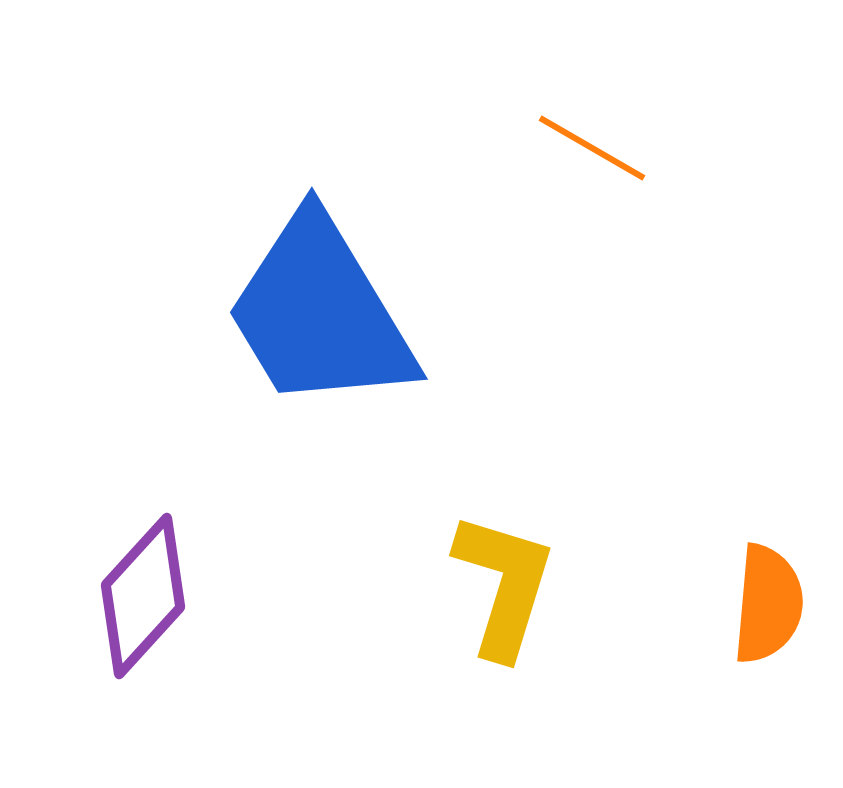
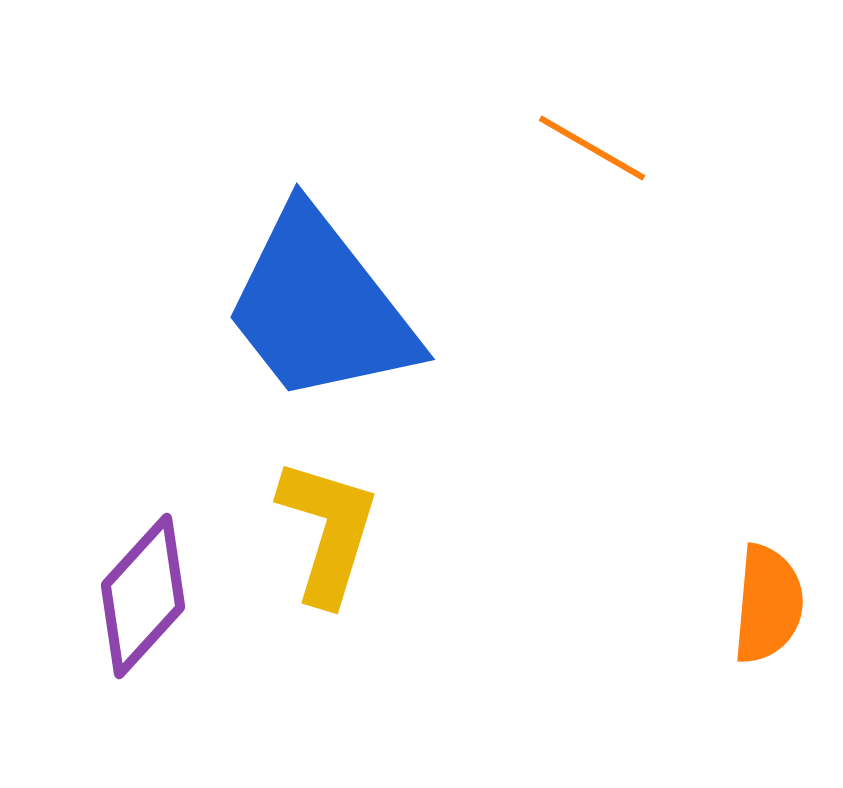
blue trapezoid: moved 6 px up; rotated 7 degrees counterclockwise
yellow L-shape: moved 176 px left, 54 px up
